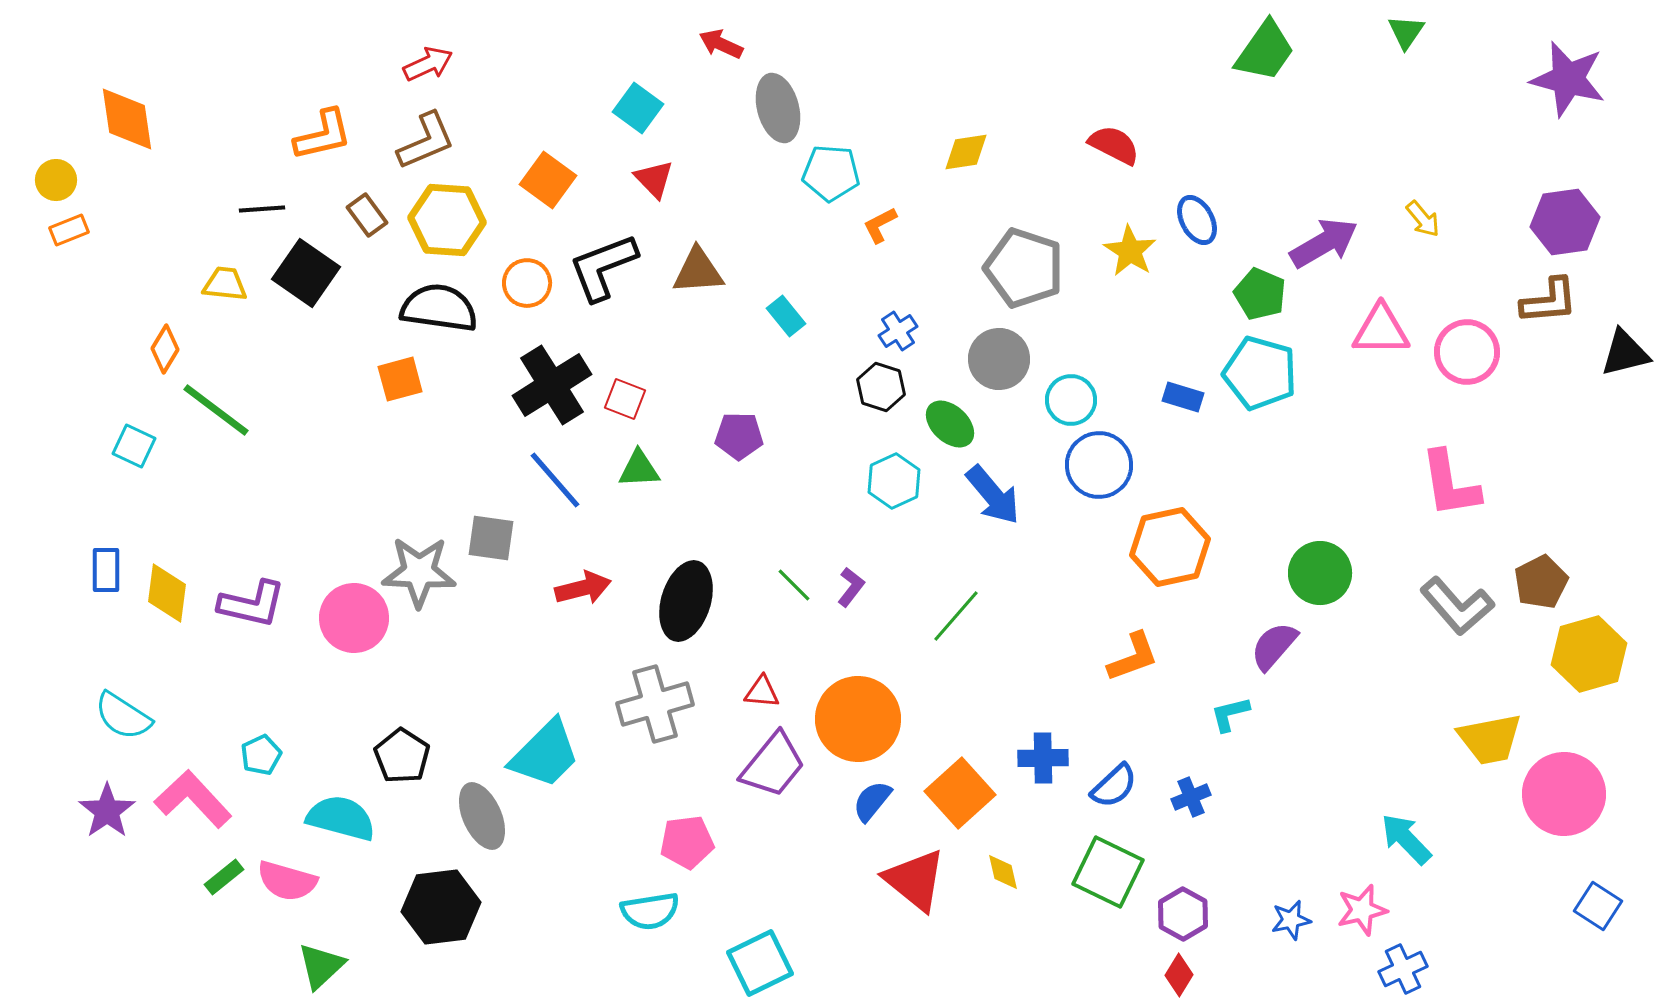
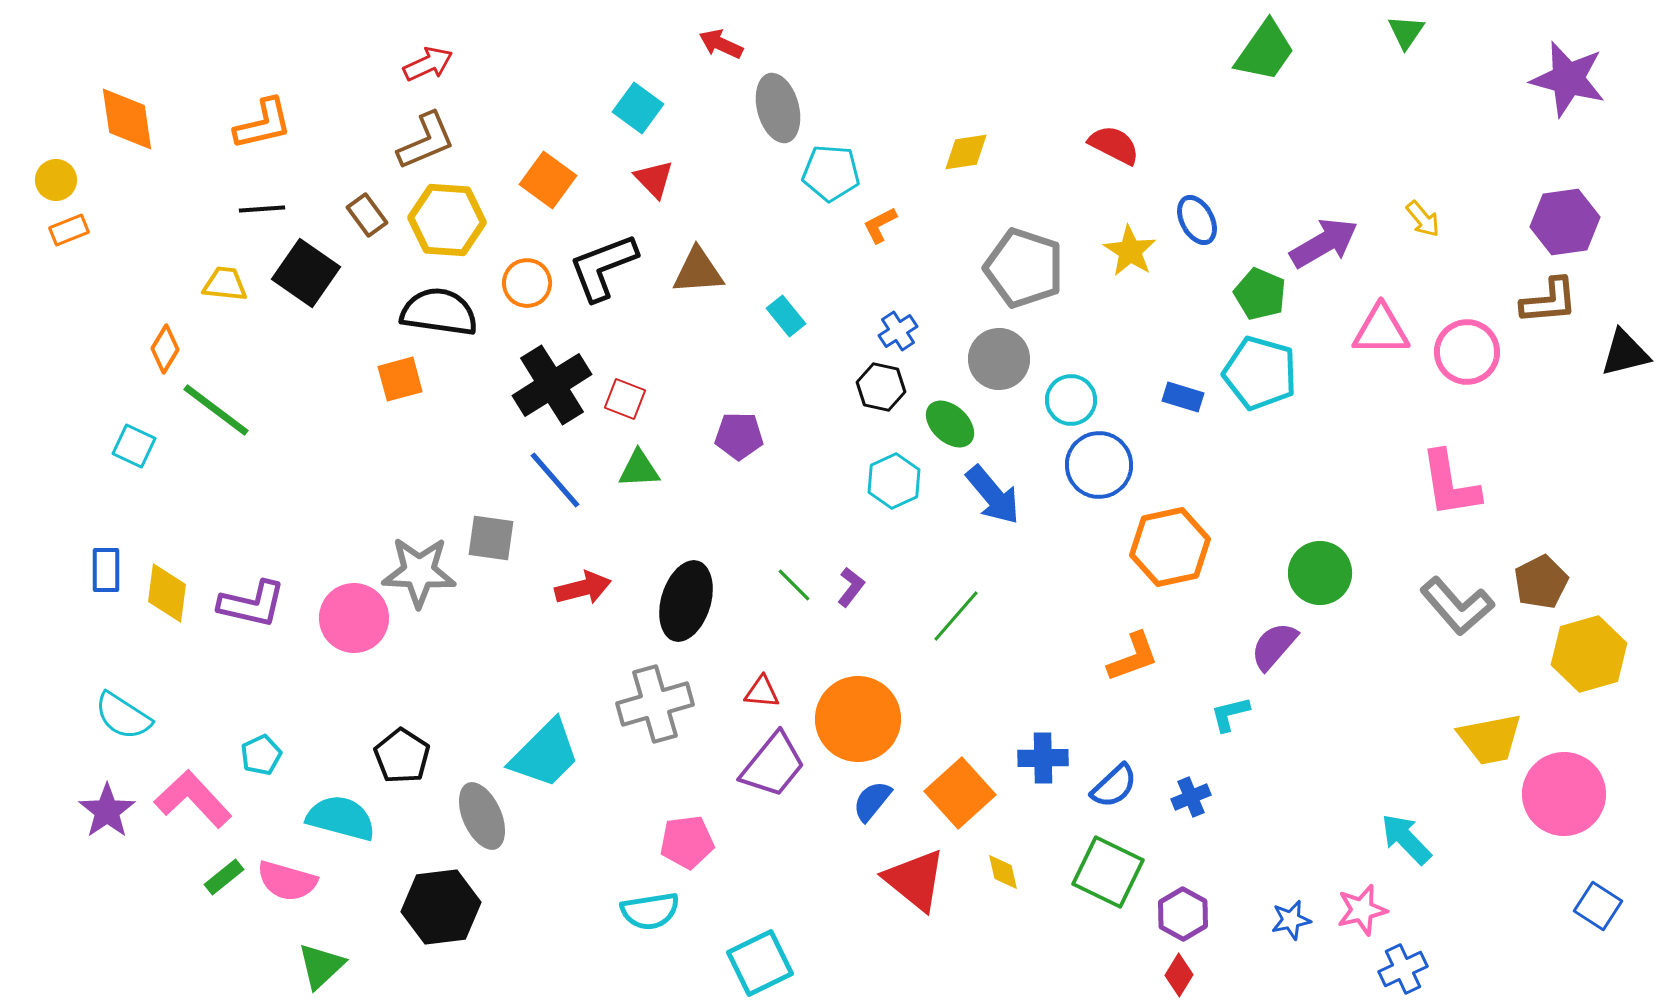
orange L-shape at (323, 135): moved 60 px left, 11 px up
black semicircle at (439, 308): moved 4 px down
black hexagon at (881, 387): rotated 6 degrees counterclockwise
